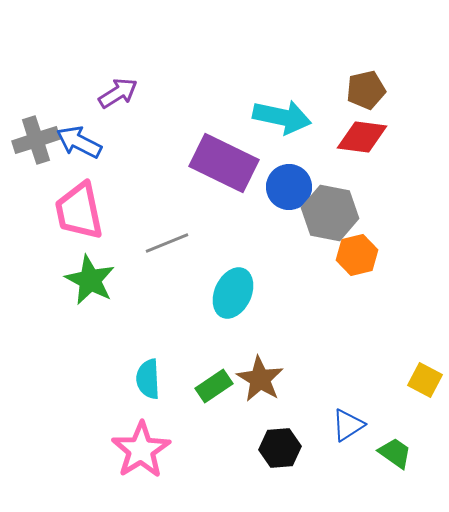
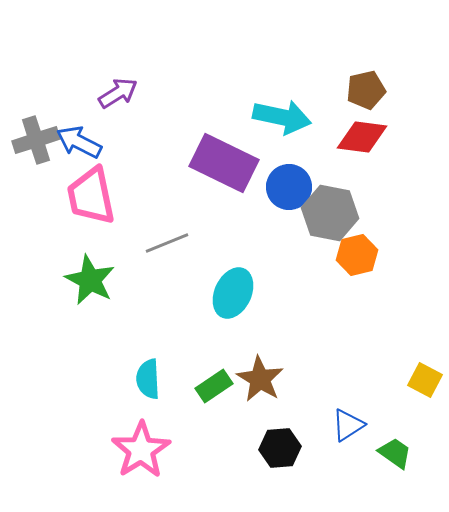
pink trapezoid: moved 12 px right, 15 px up
